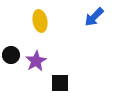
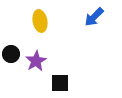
black circle: moved 1 px up
